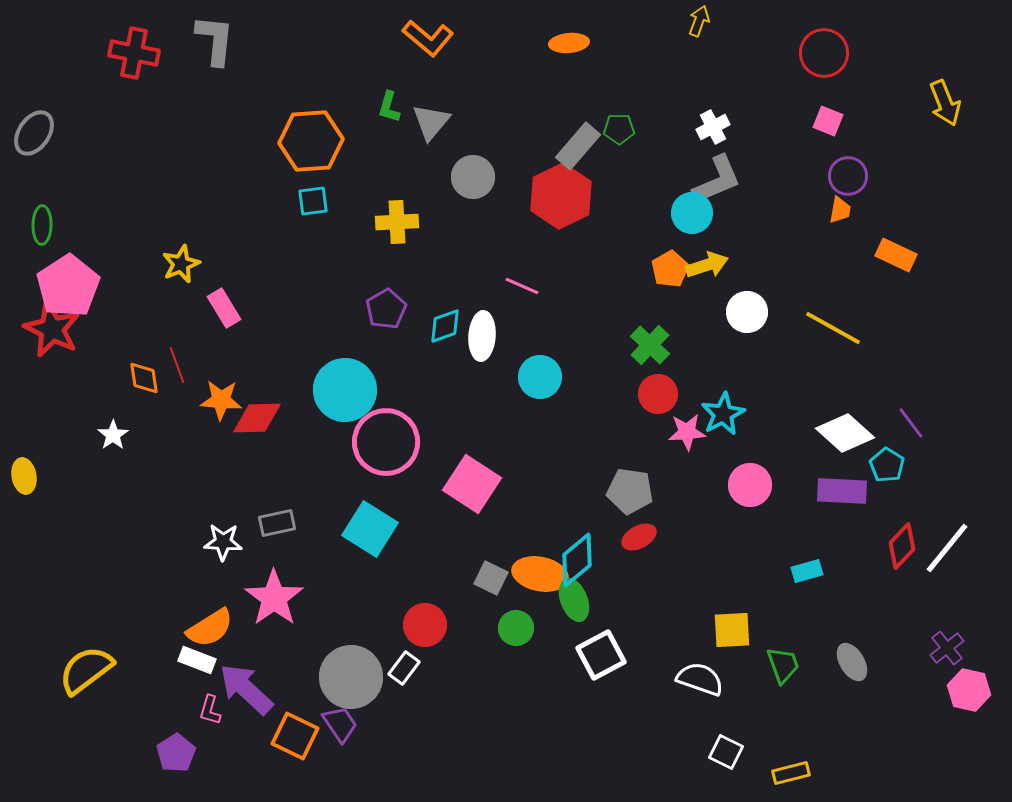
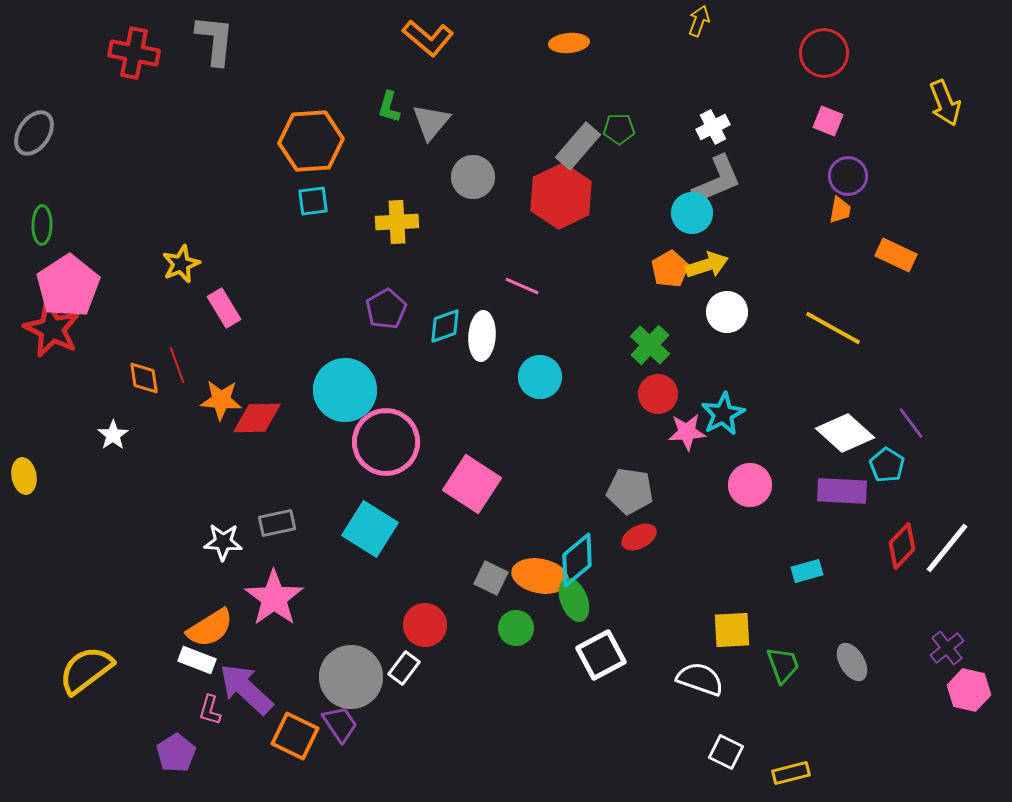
white circle at (747, 312): moved 20 px left
orange ellipse at (540, 574): moved 2 px down
